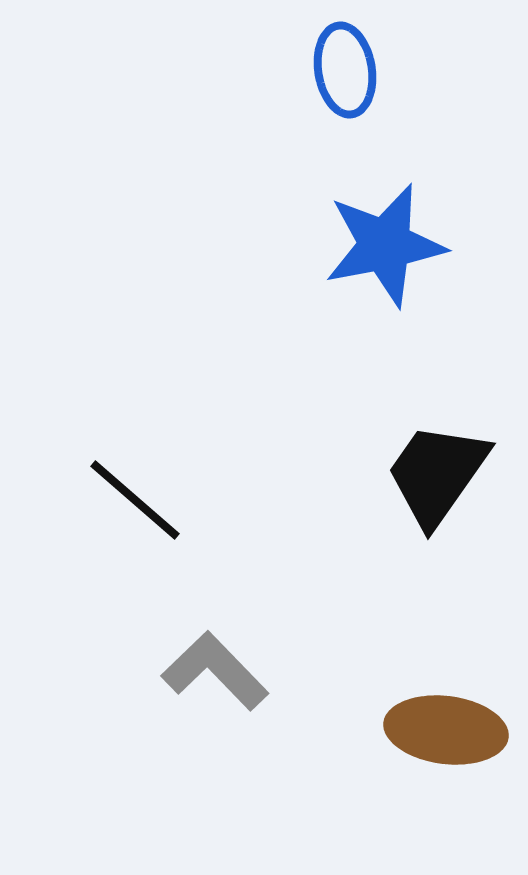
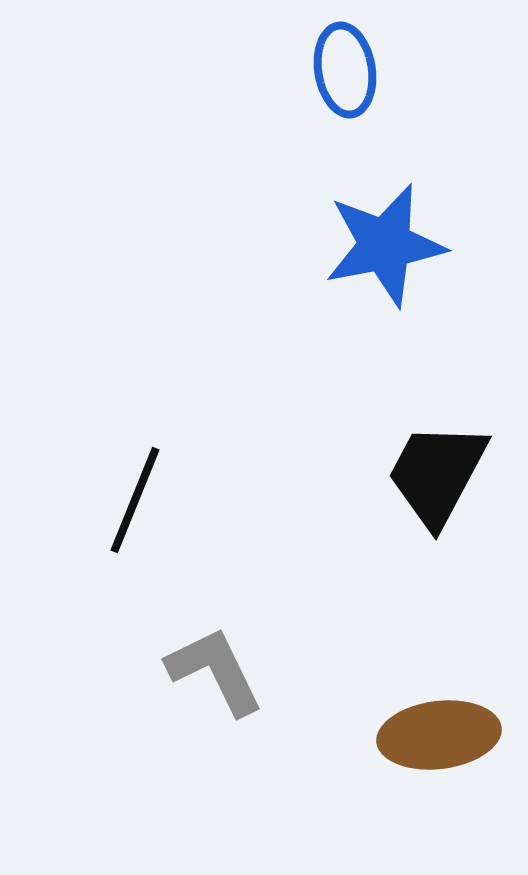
black trapezoid: rotated 7 degrees counterclockwise
black line: rotated 71 degrees clockwise
gray L-shape: rotated 18 degrees clockwise
brown ellipse: moved 7 px left, 5 px down; rotated 14 degrees counterclockwise
